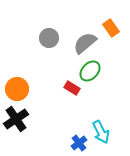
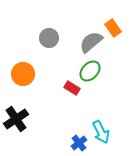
orange rectangle: moved 2 px right
gray semicircle: moved 6 px right, 1 px up
orange circle: moved 6 px right, 15 px up
